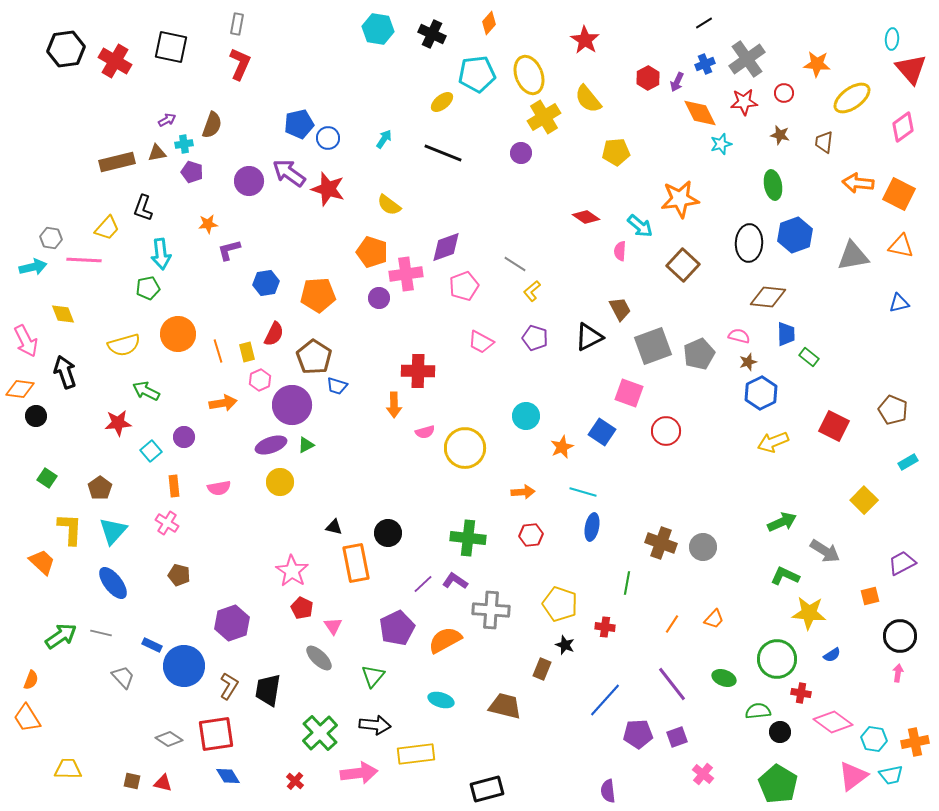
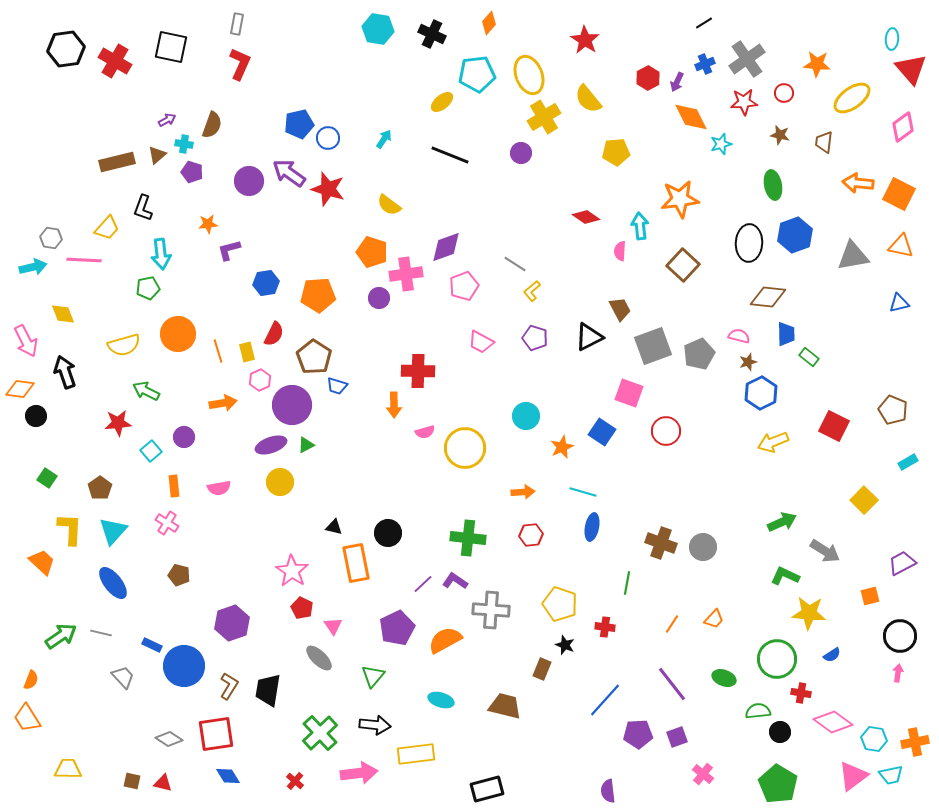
orange diamond at (700, 113): moved 9 px left, 4 px down
cyan cross at (184, 144): rotated 18 degrees clockwise
brown triangle at (157, 153): moved 2 px down; rotated 30 degrees counterclockwise
black line at (443, 153): moved 7 px right, 2 px down
cyan arrow at (640, 226): rotated 136 degrees counterclockwise
